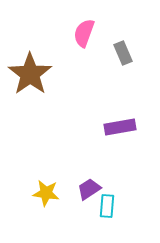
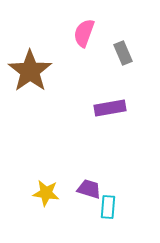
brown star: moved 3 px up
purple rectangle: moved 10 px left, 19 px up
purple trapezoid: rotated 50 degrees clockwise
cyan rectangle: moved 1 px right, 1 px down
